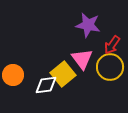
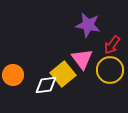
yellow circle: moved 3 px down
